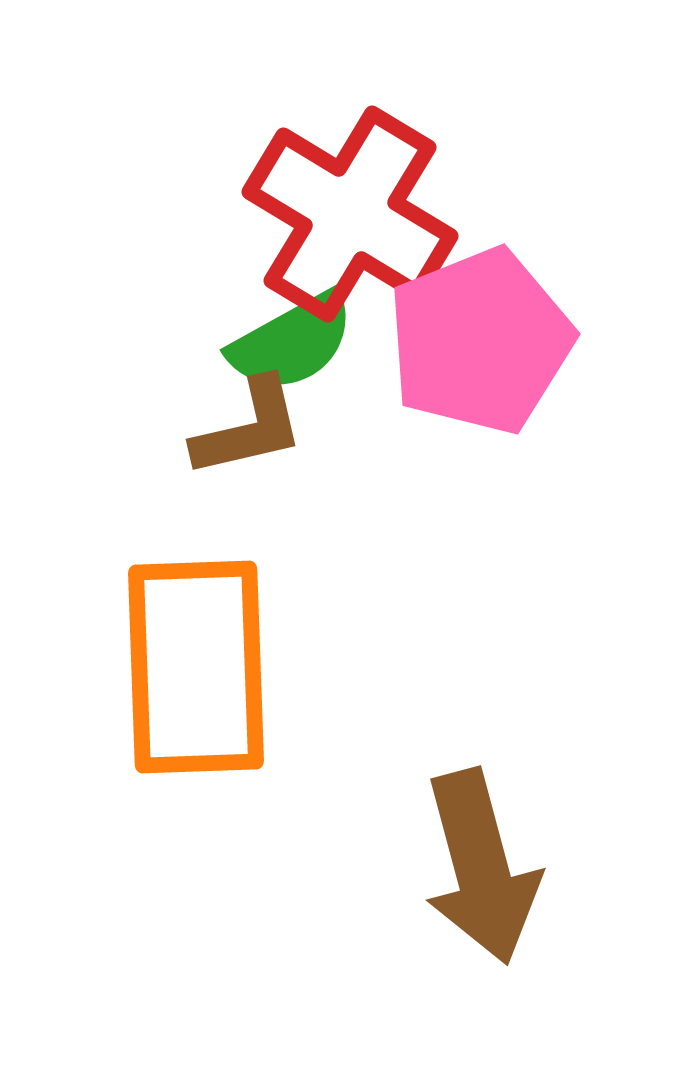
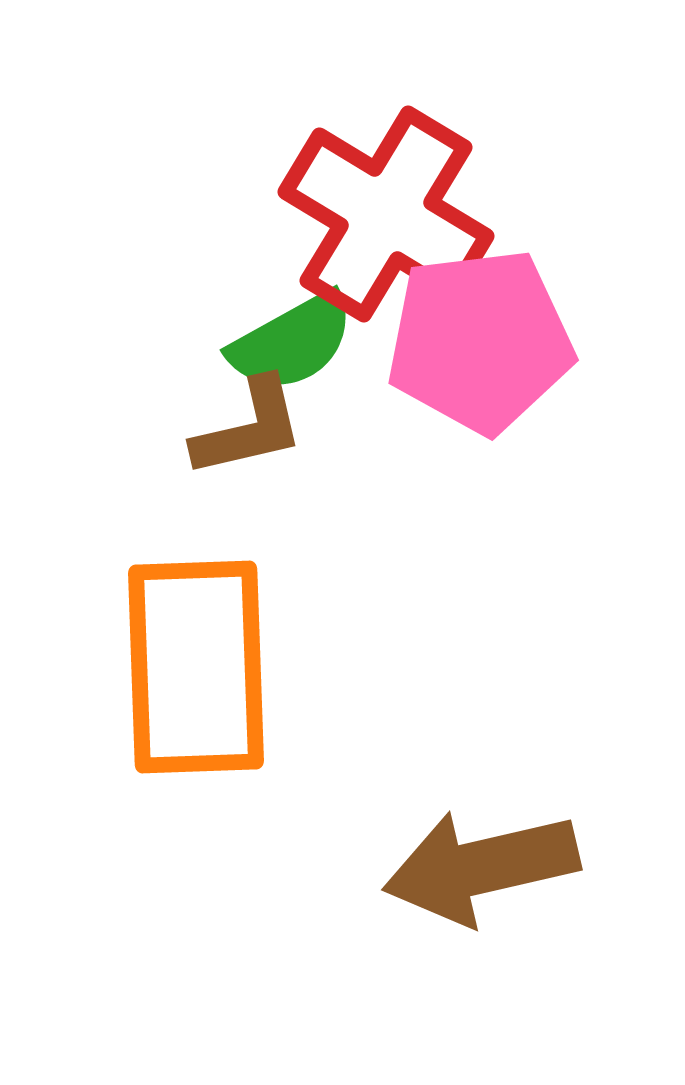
red cross: moved 36 px right
pink pentagon: rotated 15 degrees clockwise
brown arrow: rotated 92 degrees clockwise
